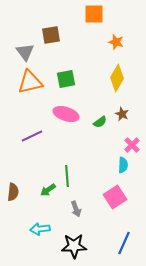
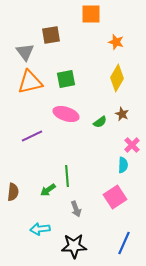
orange square: moved 3 px left
